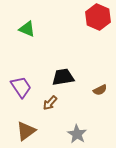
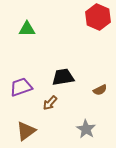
green triangle: rotated 24 degrees counterclockwise
purple trapezoid: rotated 75 degrees counterclockwise
gray star: moved 9 px right, 5 px up
